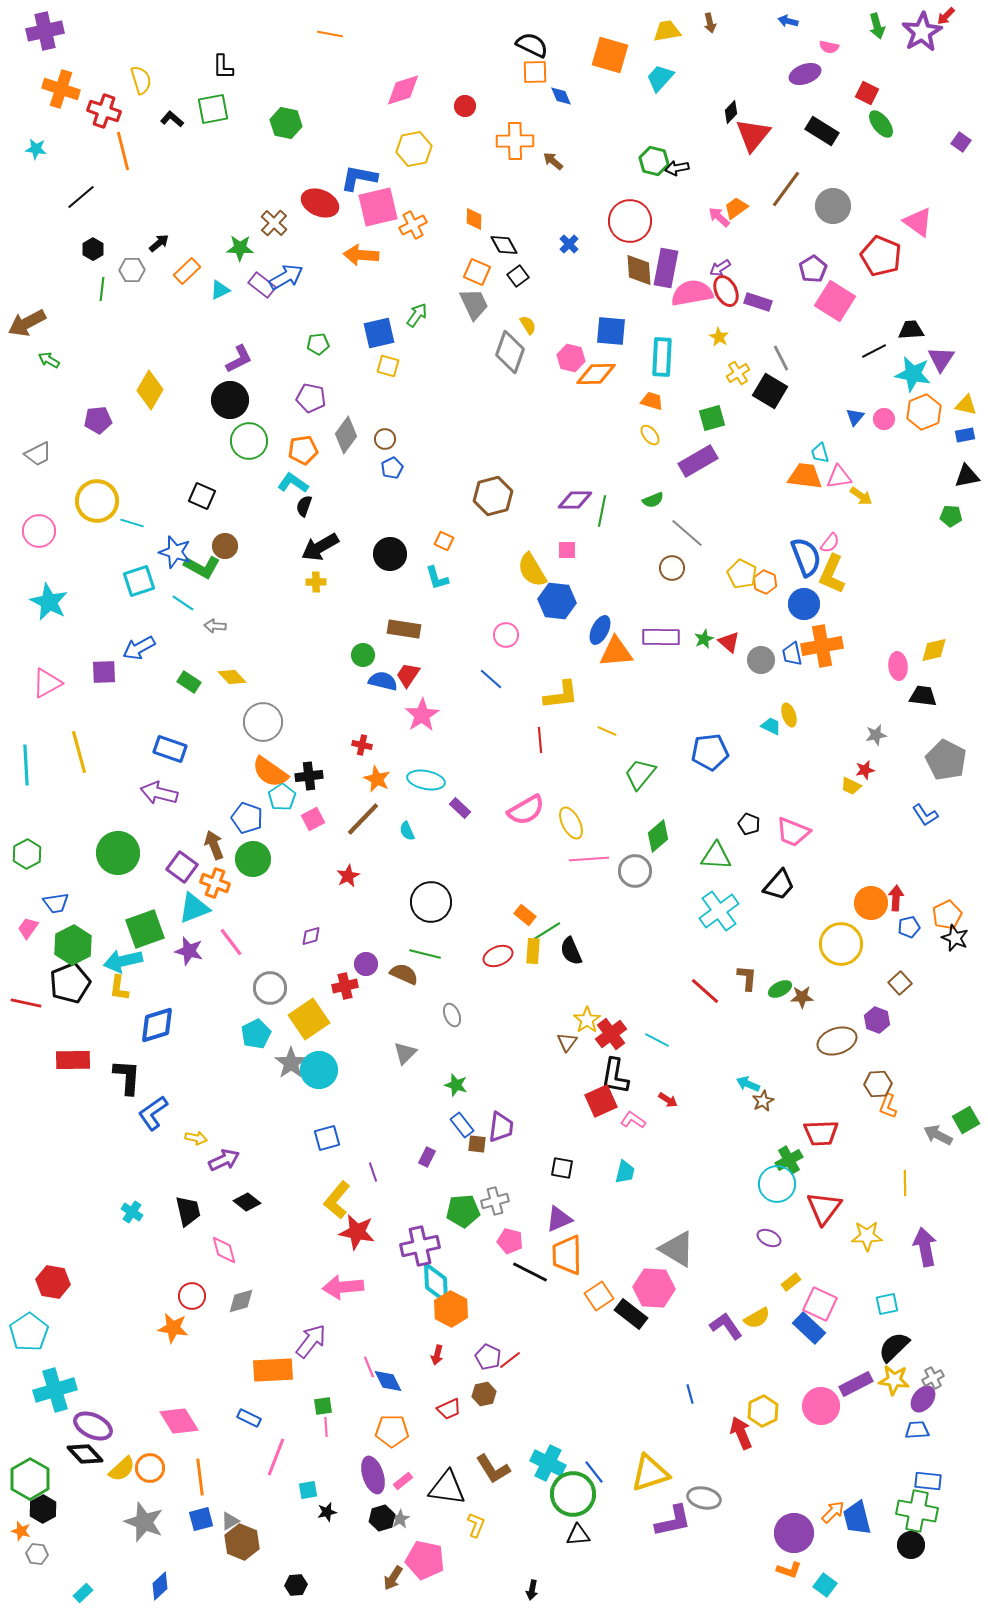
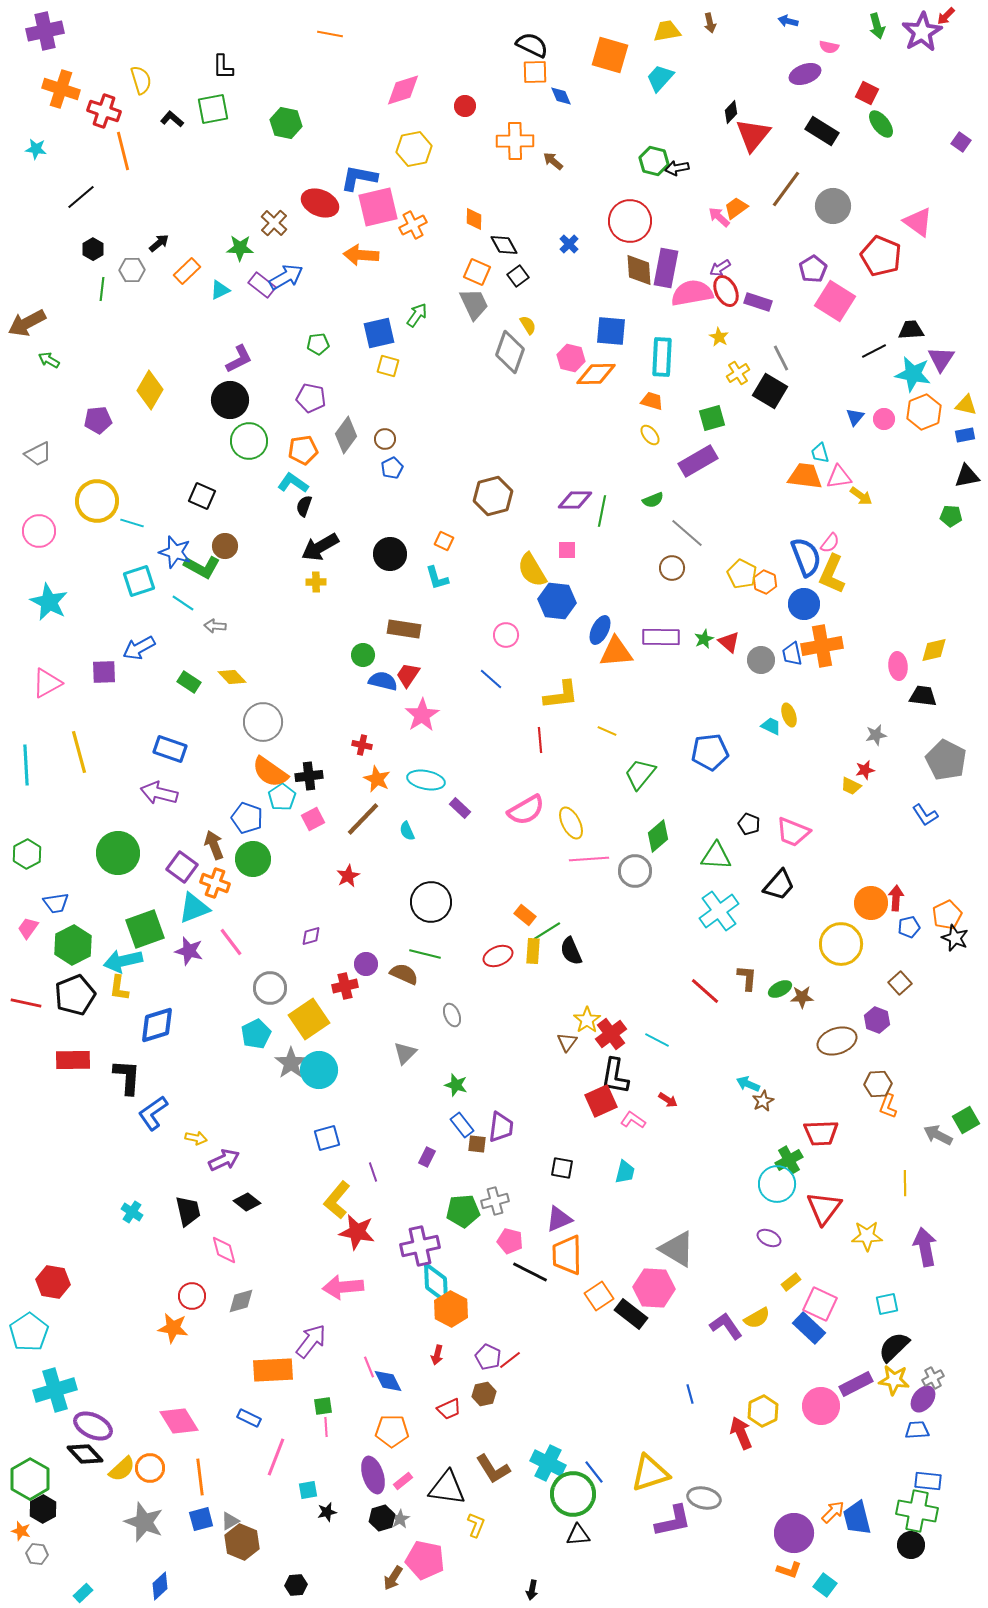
black pentagon at (70, 983): moved 5 px right, 12 px down
